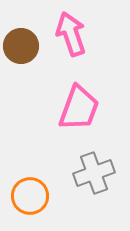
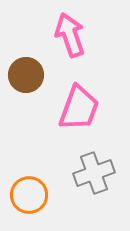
pink arrow: moved 1 px left, 1 px down
brown circle: moved 5 px right, 29 px down
orange circle: moved 1 px left, 1 px up
